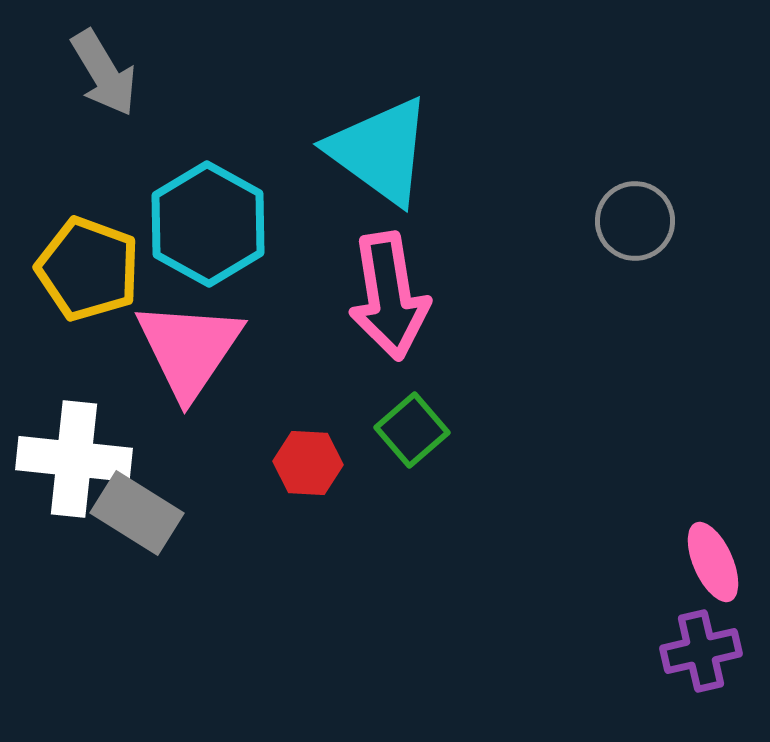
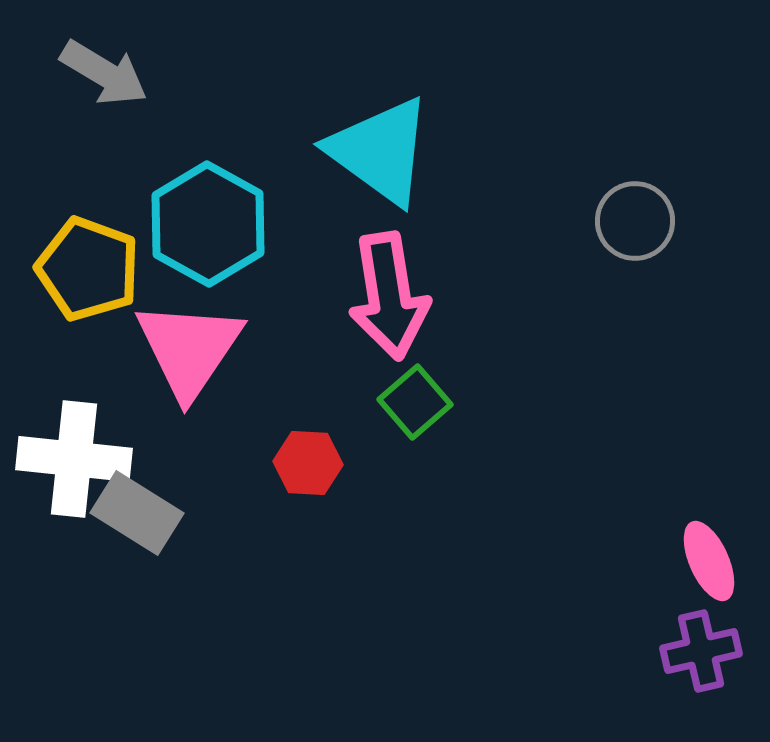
gray arrow: rotated 28 degrees counterclockwise
green square: moved 3 px right, 28 px up
pink ellipse: moved 4 px left, 1 px up
